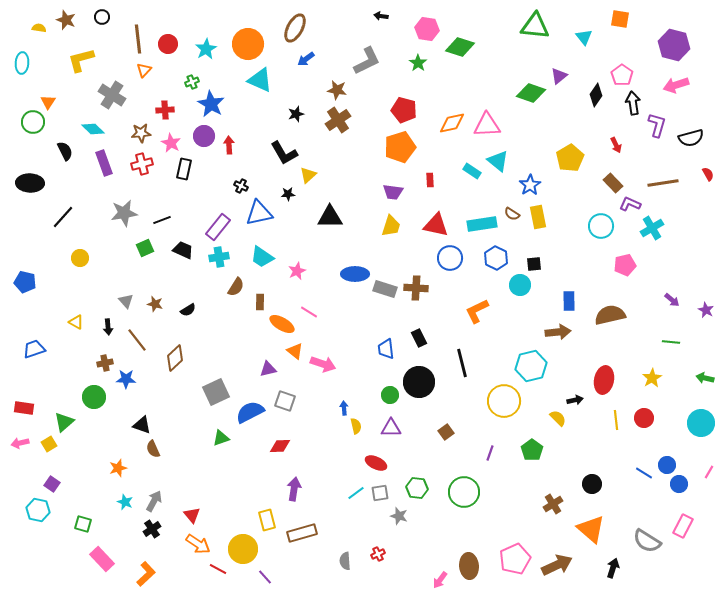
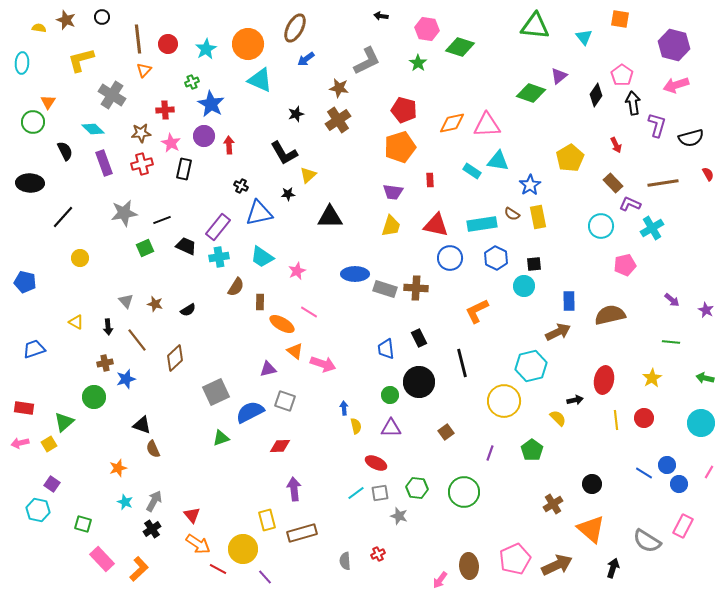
brown star at (337, 90): moved 2 px right, 2 px up
cyan triangle at (498, 161): rotated 30 degrees counterclockwise
black trapezoid at (183, 250): moved 3 px right, 4 px up
cyan circle at (520, 285): moved 4 px right, 1 px down
brown arrow at (558, 332): rotated 20 degrees counterclockwise
blue star at (126, 379): rotated 18 degrees counterclockwise
purple arrow at (294, 489): rotated 15 degrees counterclockwise
orange L-shape at (146, 574): moved 7 px left, 5 px up
